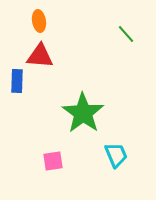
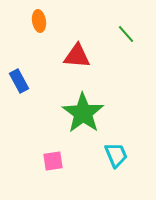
red triangle: moved 37 px right
blue rectangle: moved 2 px right; rotated 30 degrees counterclockwise
